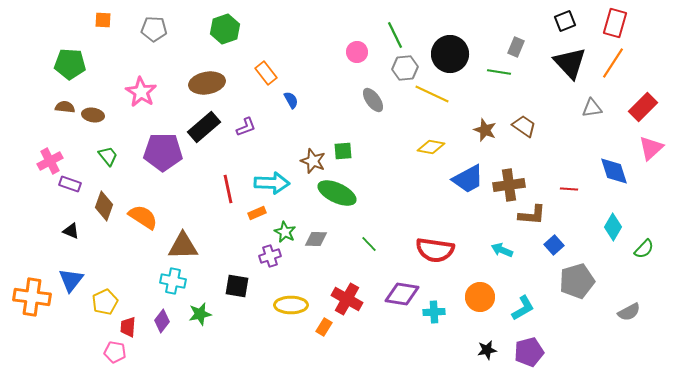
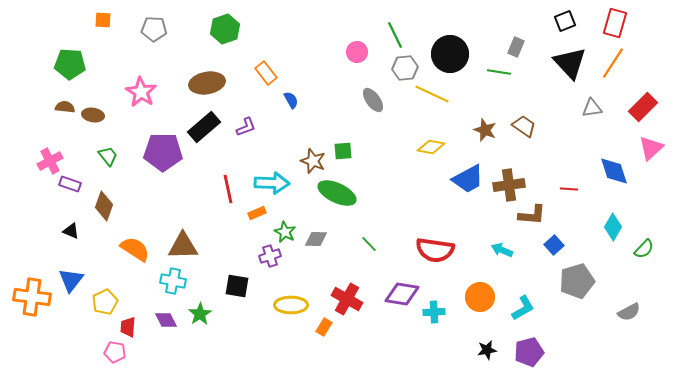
orange semicircle at (143, 217): moved 8 px left, 32 px down
green star at (200, 314): rotated 20 degrees counterclockwise
purple diamond at (162, 321): moved 4 px right, 1 px up; rotated 65 degrees counterclockwise
